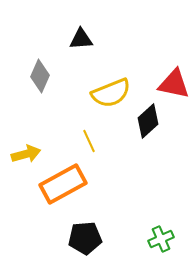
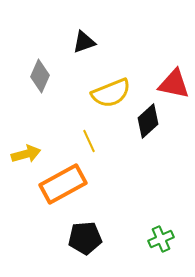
black triangle: moved 3 px right, 3 px down; rotated 15 degrees counterclockwise
